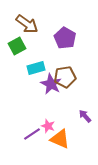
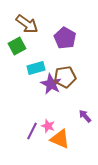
purple line: moved 3 px up; rotated 30 degrees counterclockwise
